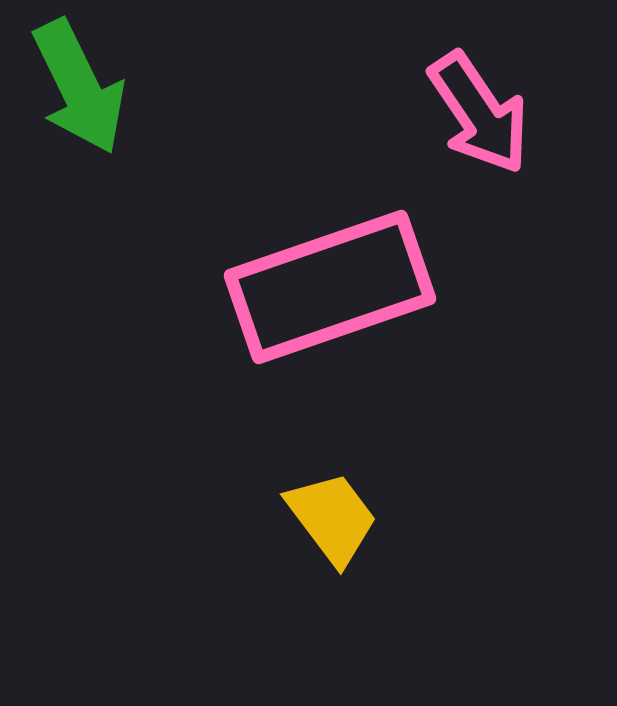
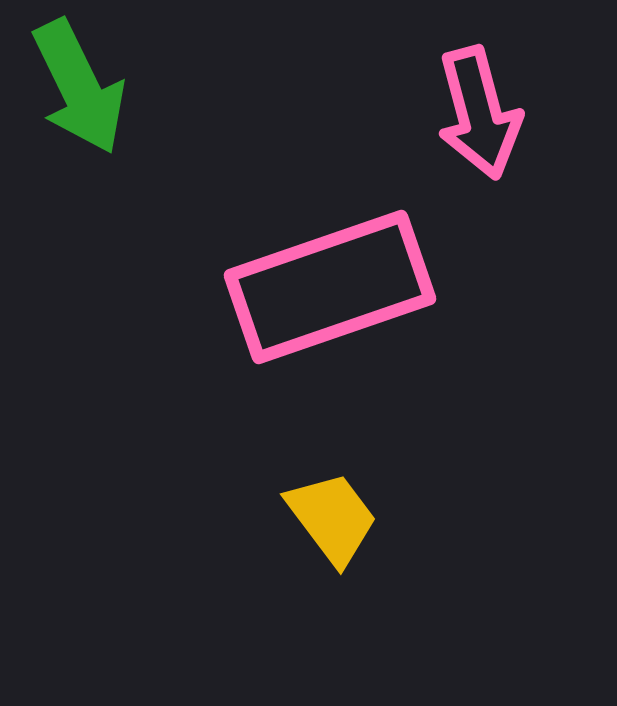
pink arrow: rotated 19 degrees clockwise
